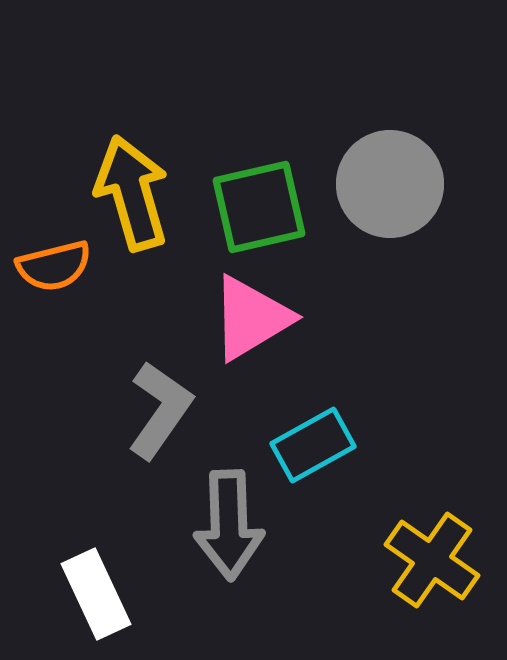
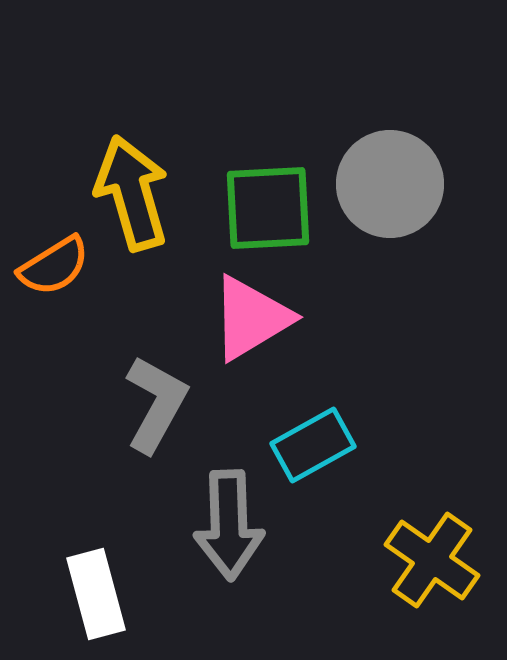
green square: moved 9 px right, 1 px down; rotated 10 degrees clockwise
orange semicircle: rotated 18 degrees counterclockwise
gray L-shape: moved 4 px left, 6 px up; rotated 6 degrees counterclockwise
white rectangle: rotated 10 degrees clockwise
